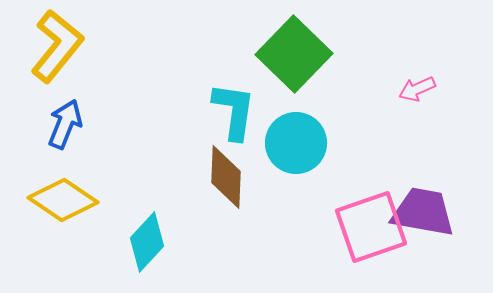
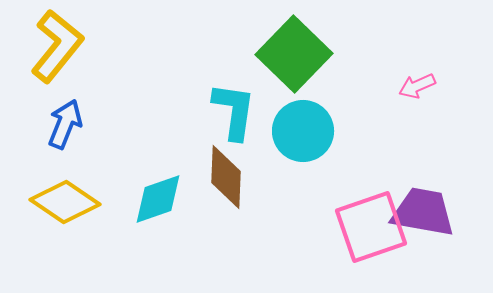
pink arrow: moved 3 px up
cyan circle: moved 7 px right, 12 px up
yellow diamond: moved 2 px right, 2 px down
cyan diamond: moved 11 px right, 43 px up; rotated 28 degrees clockwise
